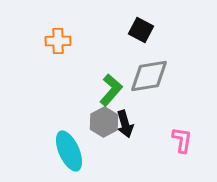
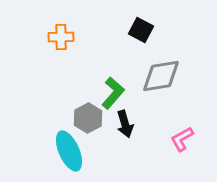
orange cross: moved 3 px right, 4 px up
gray diamond: moved 12 px right
green L-shape: moved 2 px right, 3 px down
gray hexagon: moved 16 px left, 4 px up
pink L-shape: moved 1 px up; rotated 128 degrees counterclockwise
